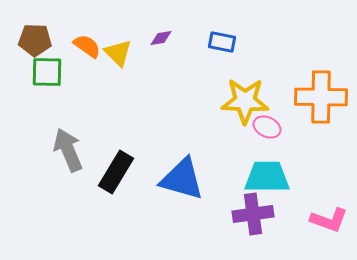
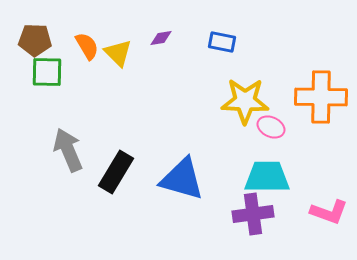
orange semicircle: rotated 24 degrees clockwise
pink ellipse: moved 4 px right
pink L-shape: moved 8 px up
